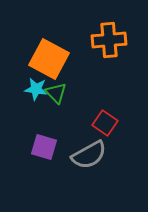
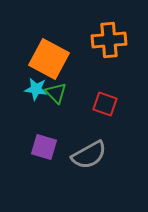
red square: moved 19 px up; rotated 15 degrees counterclockwise
